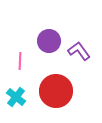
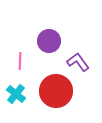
purple L-shape: moved 1 px left, 11 px down
cyan cross: moved 3 px up
